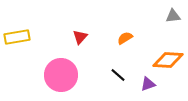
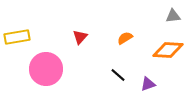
orange diamond: moved 10 px up
pink circle: moved 15 px left, 6 px up
